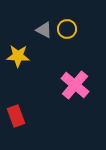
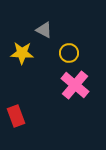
yellow circle: moved 2 px right, 24 px down
yellow star: moved 4 px right, 3 px up
